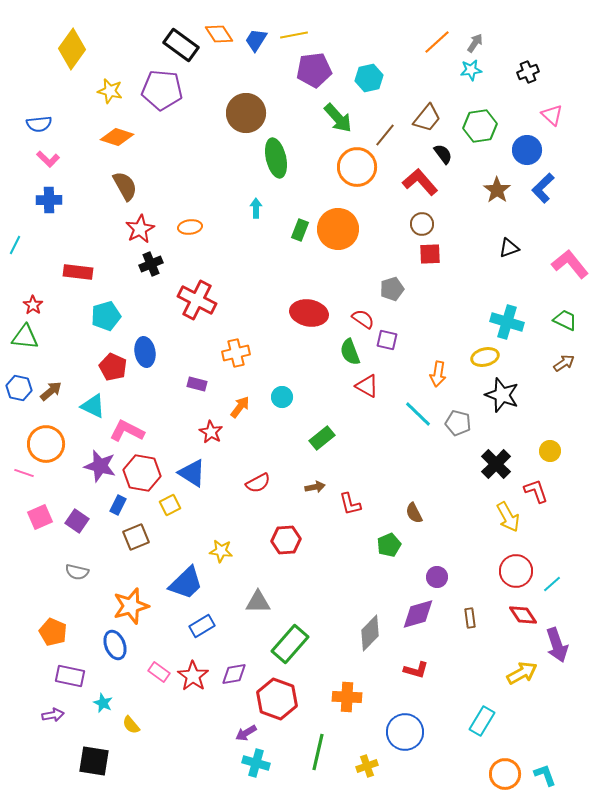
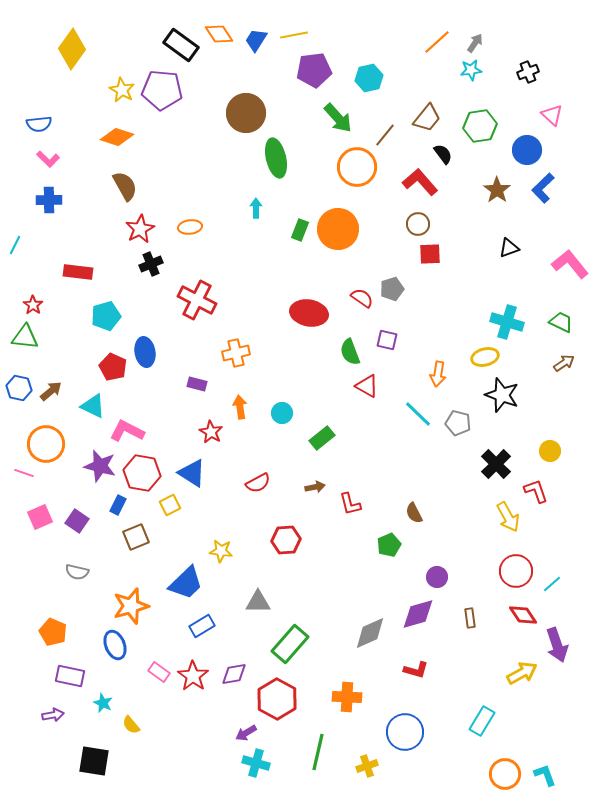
yellow star at (110, 91): moved 12 px right, 1 px up; rotated 15 degrees clockwise
brown circle at (422, 224): moved 4 px left
red semicircle at (363, 319): moved 1 px left, 21 px up
green trapezoid at (565, 320): moved 4 px left, 2 px down
cyan circle at (282, 397): moved 16 px down
orange arrow at (240, 407): rotated 45 degrees counterclockwise
gray diamond at (370, 633): rotated 21 degrees clockwise
red hexagon at (277, 699): rotated 9 degrees clockwise
